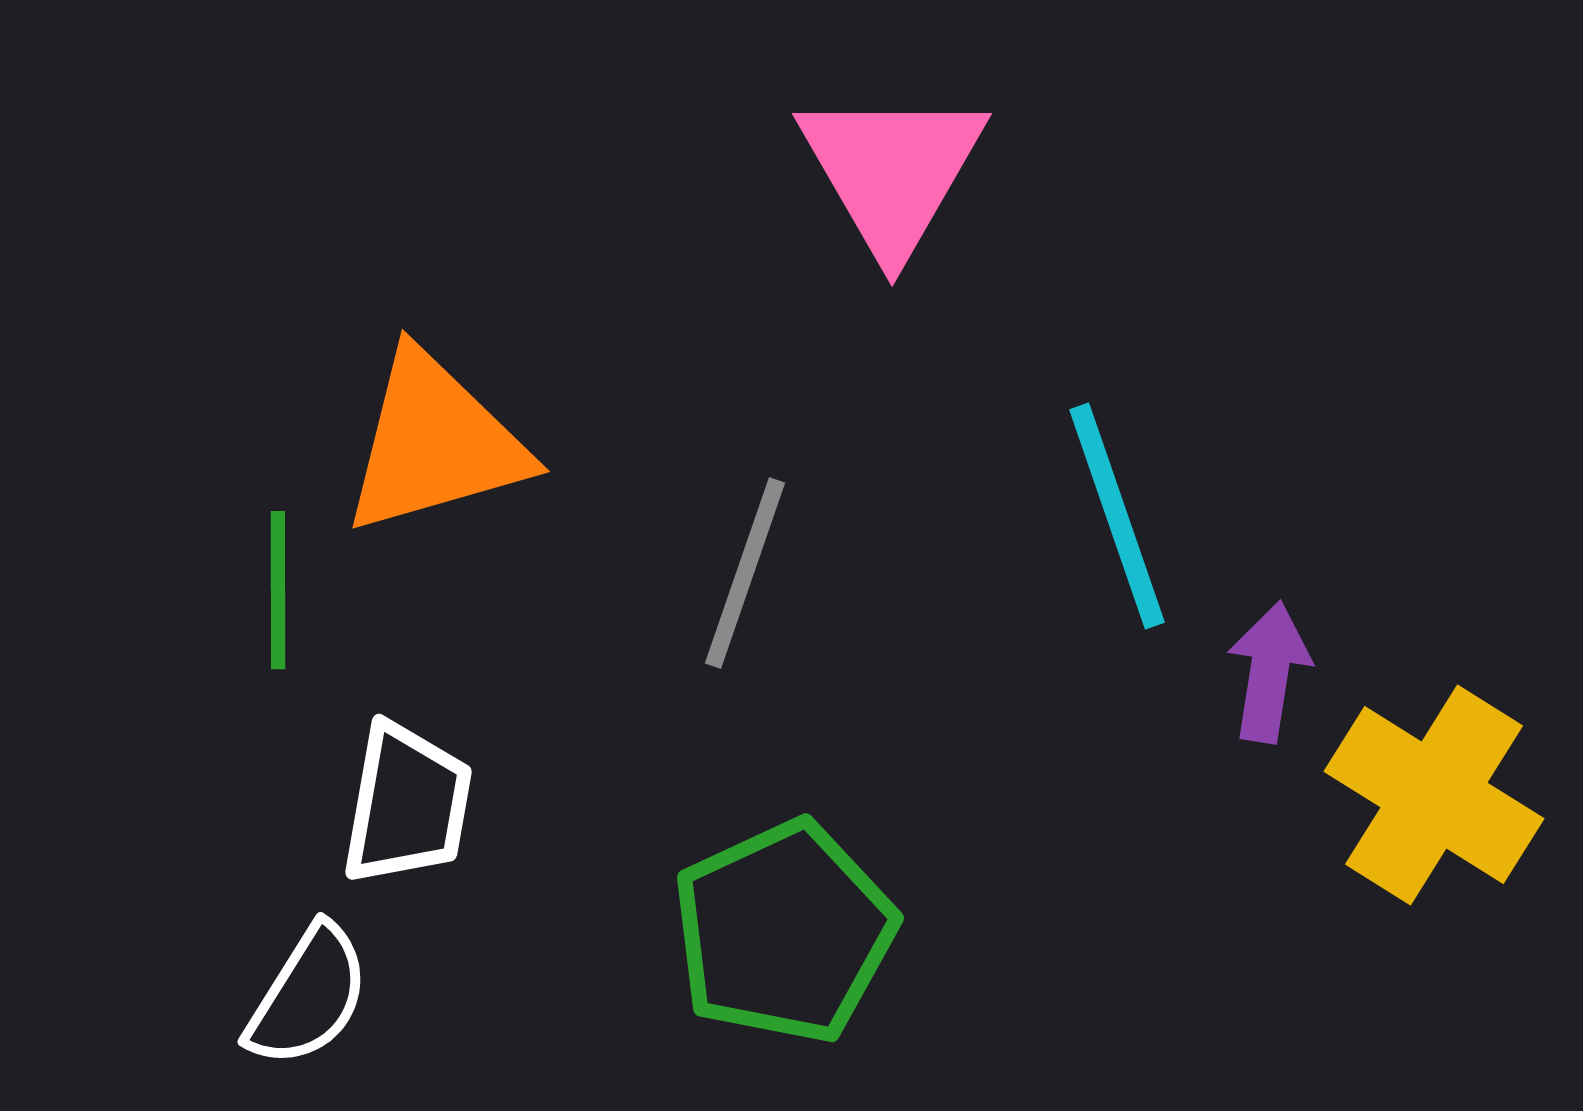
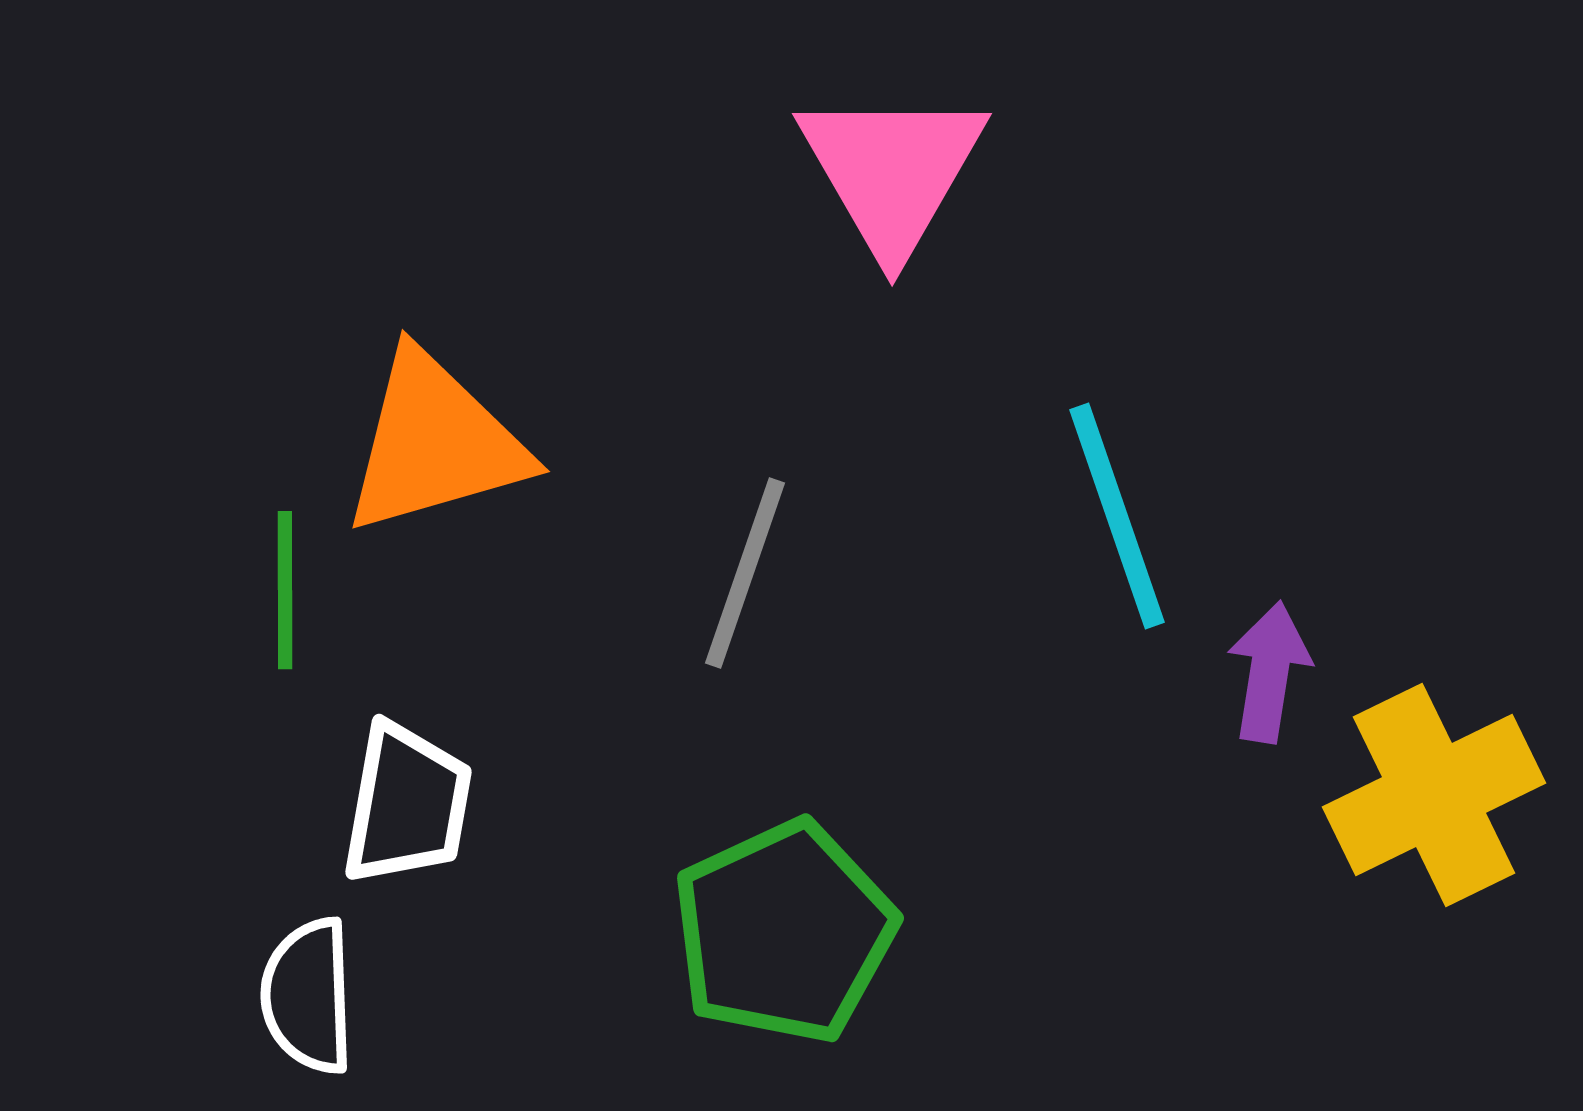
green line: moved 7 px right
yellow cross: rotated 32 degrees clockwise
white semicircle: rotated 146 degrees clockwise
